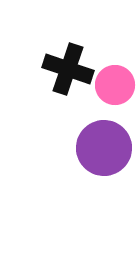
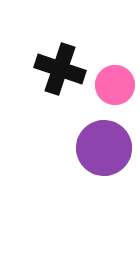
black cross: moved 8 px left
